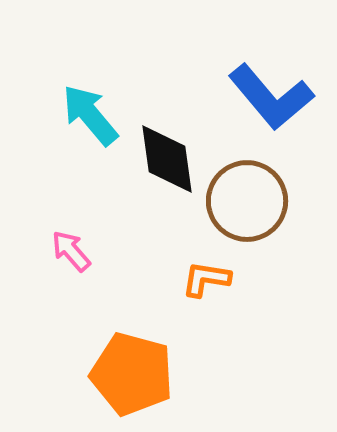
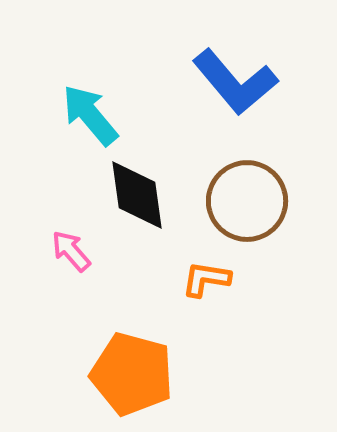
blue L-shape: moved 36 px left, 15 px up
black diamond: moved 30 px left, 36 px down
